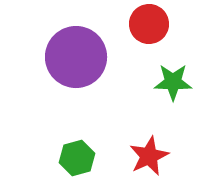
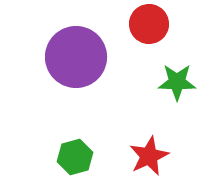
green star: moved 4 px right
green hexagon: moved 2 px left, 1 px up
